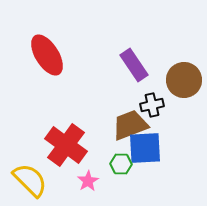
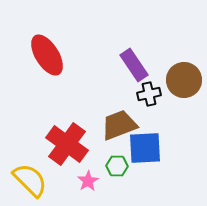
black cross: moved 3 px left, 11 px up
brown trapezoid: moved 11 px left
red cross: moved 1 px right, 1 px up
green hexagon: moved 4 px left, 2 px down
